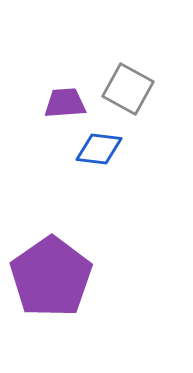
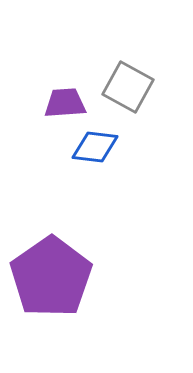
gray square: moved 2 px up
blue diamond: moved 4 px left, 2 px up
